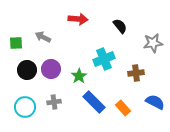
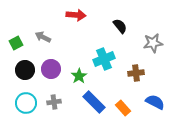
red arrow: moved 2 px left, 4 px up
green square: rotated 24 degrees counterclockwise
black circle: moved 2 px left
cyan circle: moved 1 px right, 4 px up
